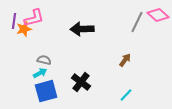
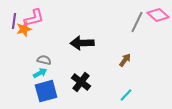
black arrow: moved 14 px down
